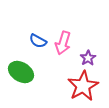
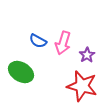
purple star: moved 1 px left, 3 px up
red star: moved 1 px left; rotated 28 degrees counterclockwise
